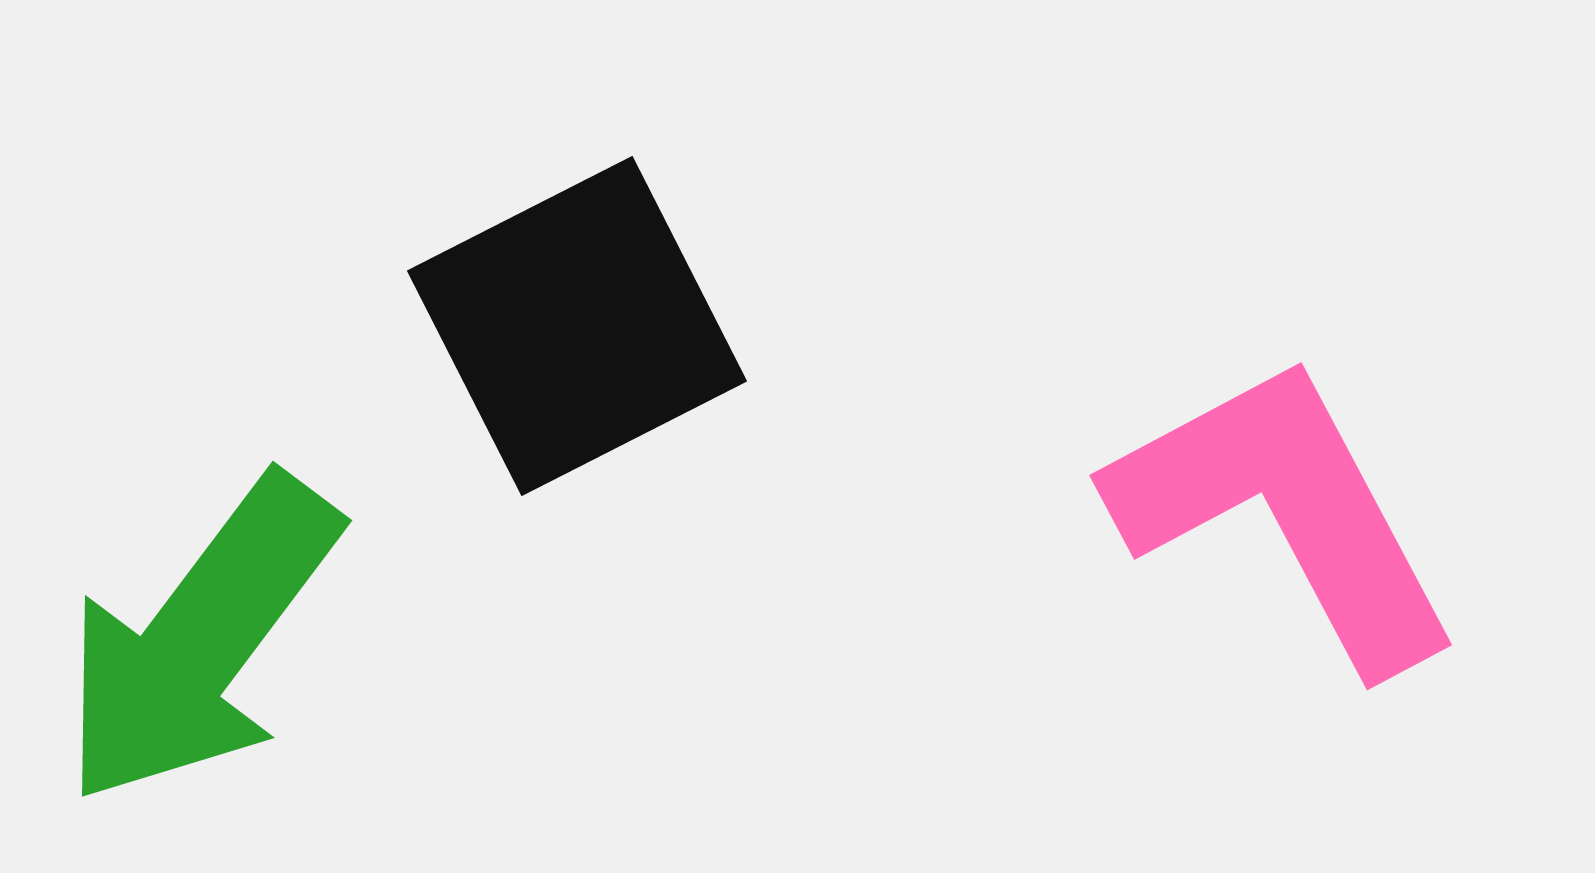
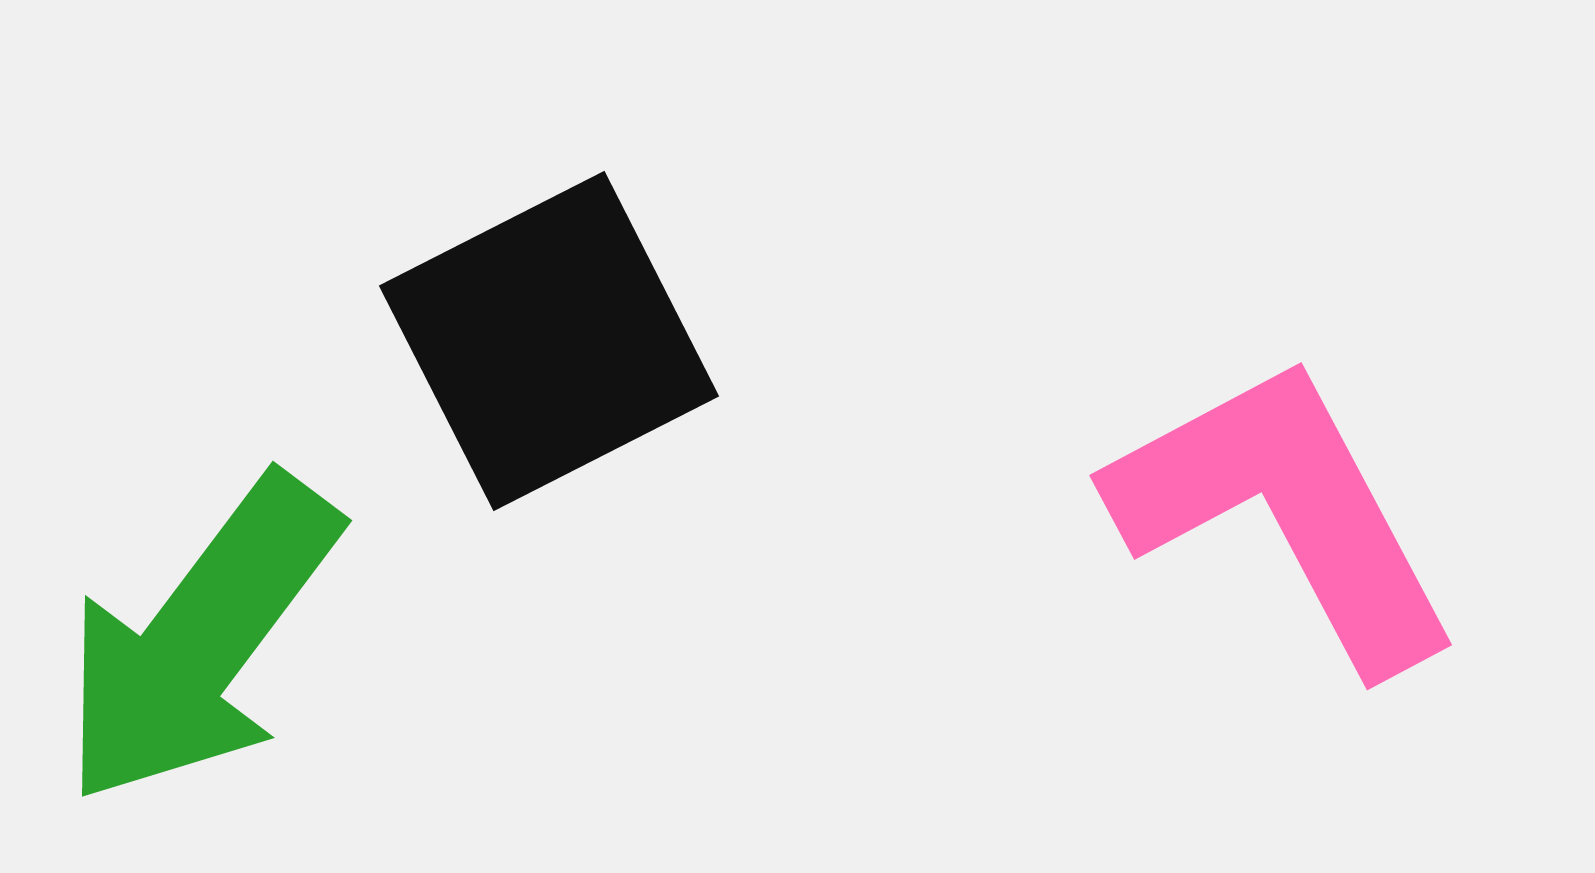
black square: moved 28 px left, 15 px down
